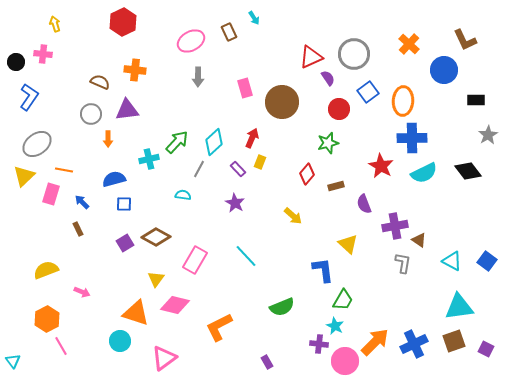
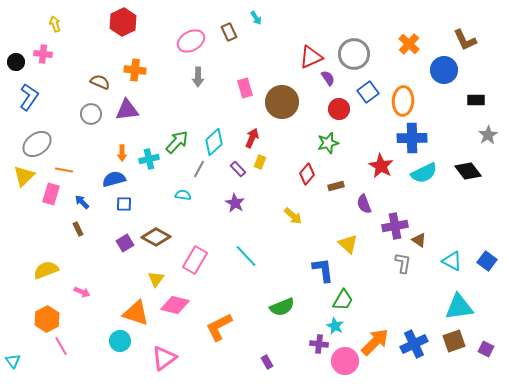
cyan arrow at (254, 18): moved 2 px right
orange arrow at (108, 139): moved 14 px right, 14 px down
